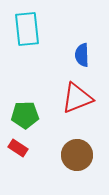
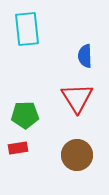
blue semicircle: moved 3 px right, 1 px down
red triangle: rotated 40 degrees counterclockwise
red rectangle: rotated 42 degrees counterclockwise
